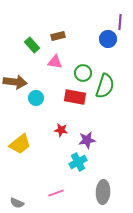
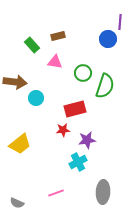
red rectangle: moved 12 px down; rotated 25 degrees counterclockwise
red star: moved 2 px right; rotated 16 degrees counterclockwise
